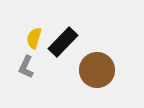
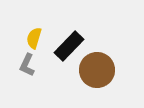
black rectangle: moved 6 px right, 4 px down
gray L-shape: moved 1 px right, 2 px up
